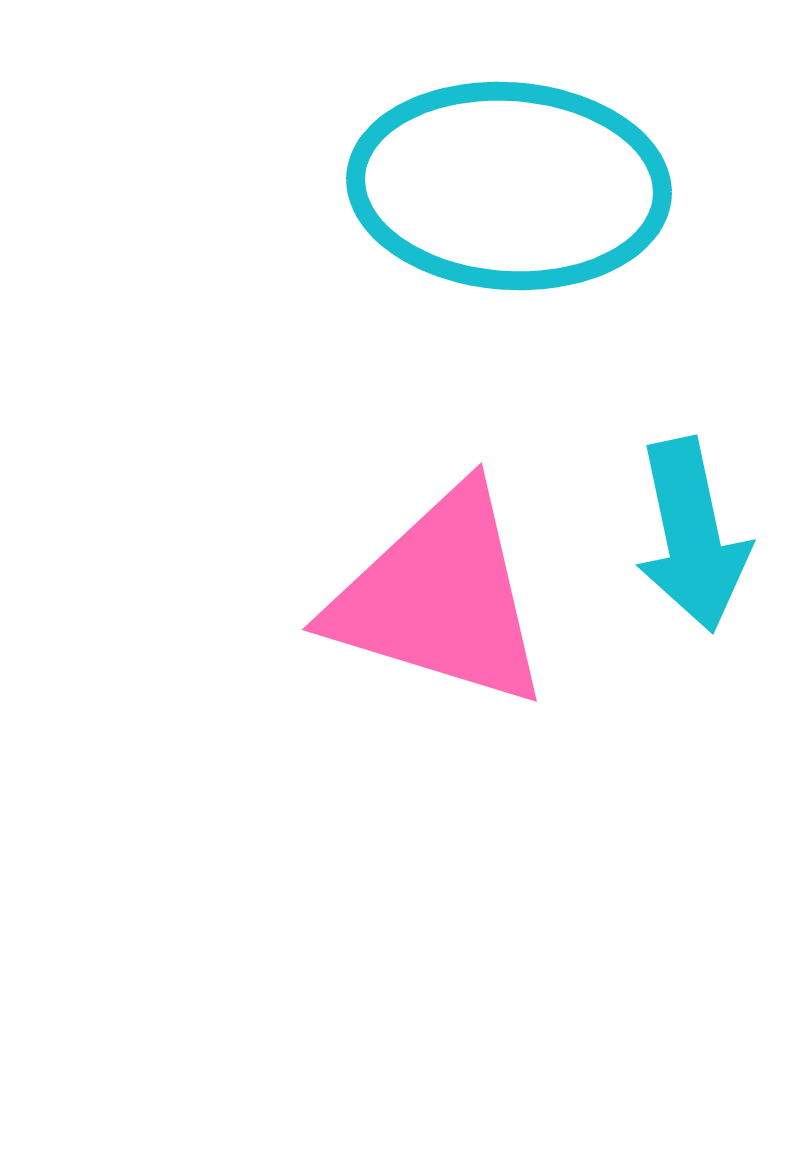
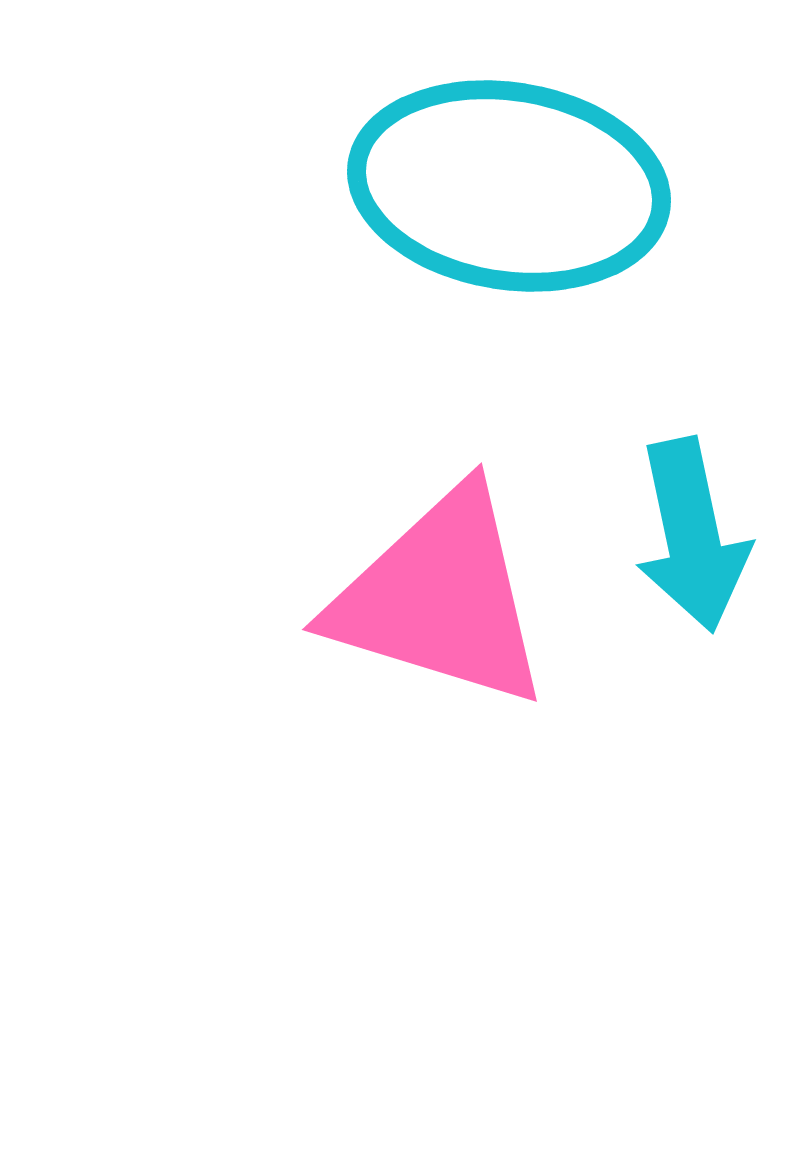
cyan ellipse: rotated 5 degrees clockwise
